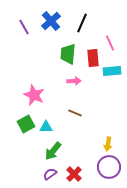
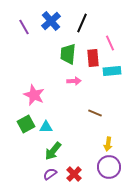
brown line: moved 20 px right
